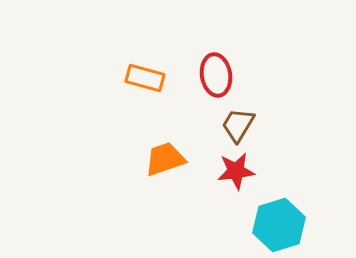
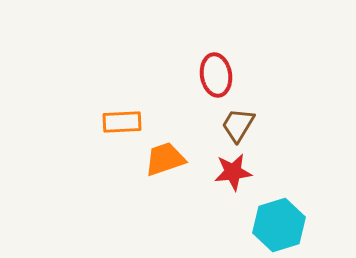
orange rectangle: moved 23 px left, 44 px down; rotated 18 degrees counterclockwise
red star: moved 3 px left, 1 px down
